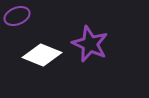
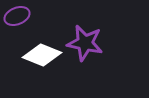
purple star: moved 5 px left, 1 px up; rotated 12 degrees counterclockwise
